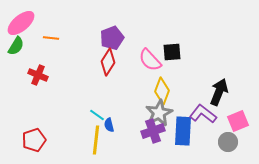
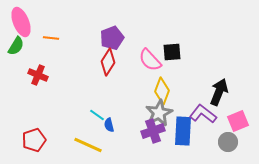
pink ellipse: moved 1 px up; rotated 72 degrees counterclockwise
yellow line: moved 8 px left, 5 px down; rotated 72 degrees counterclockwise
